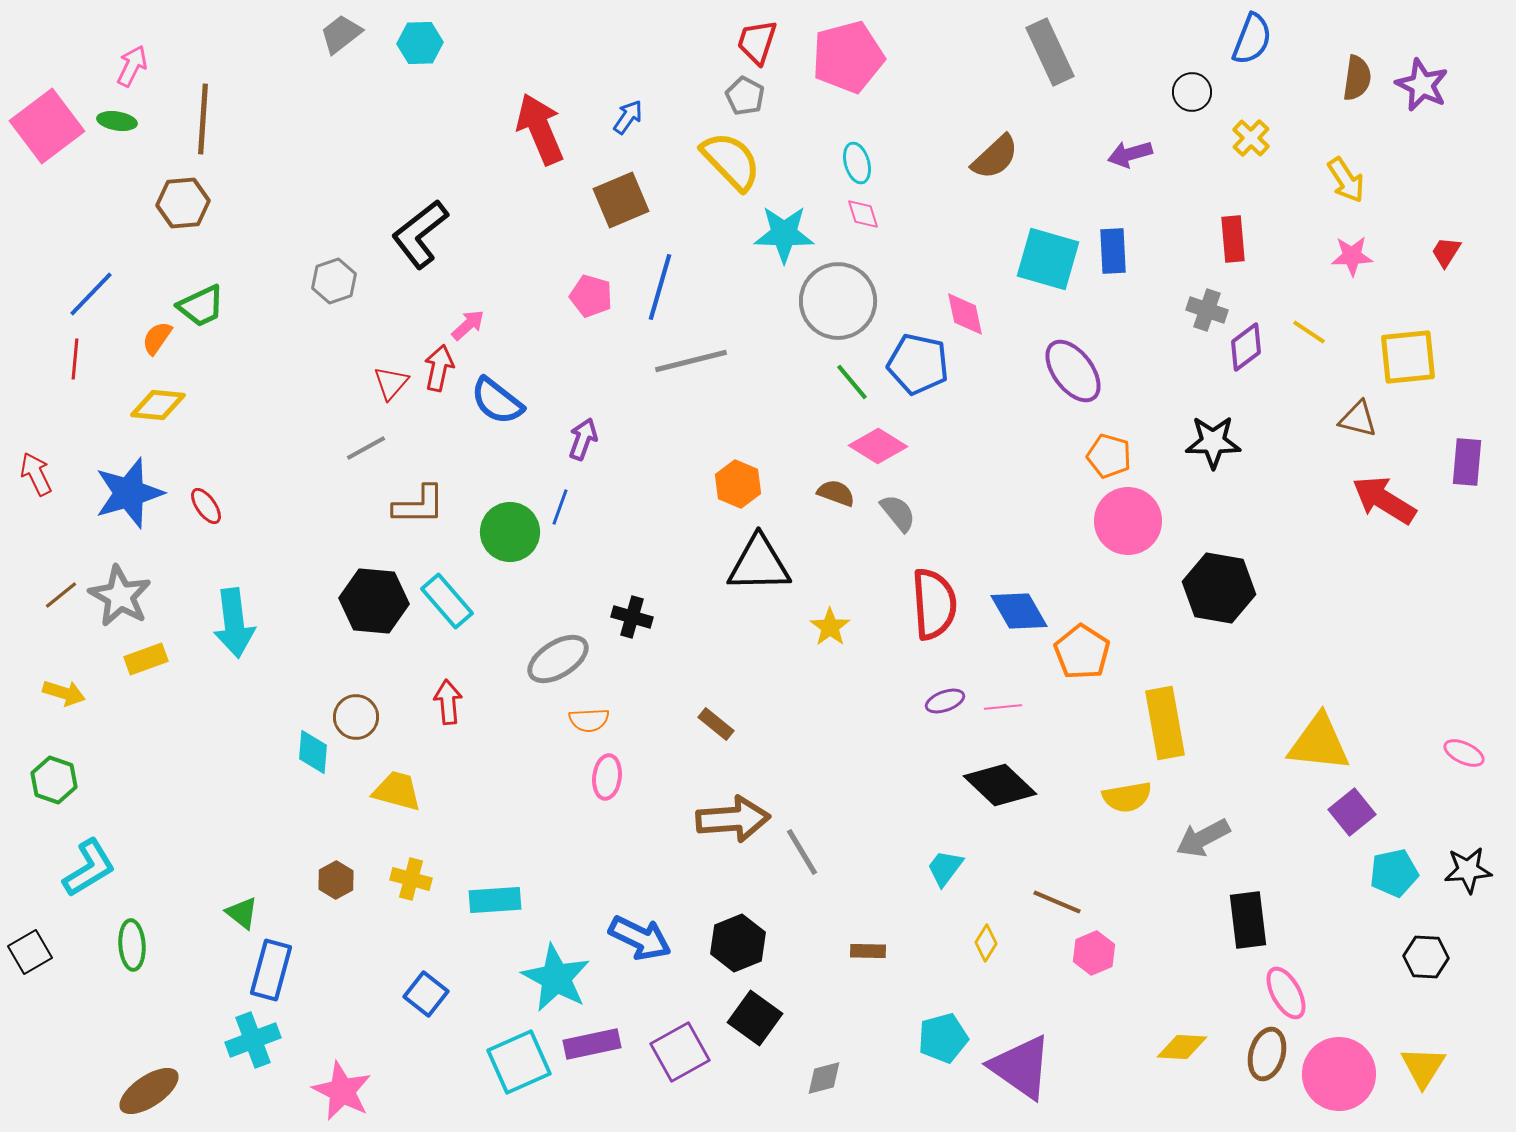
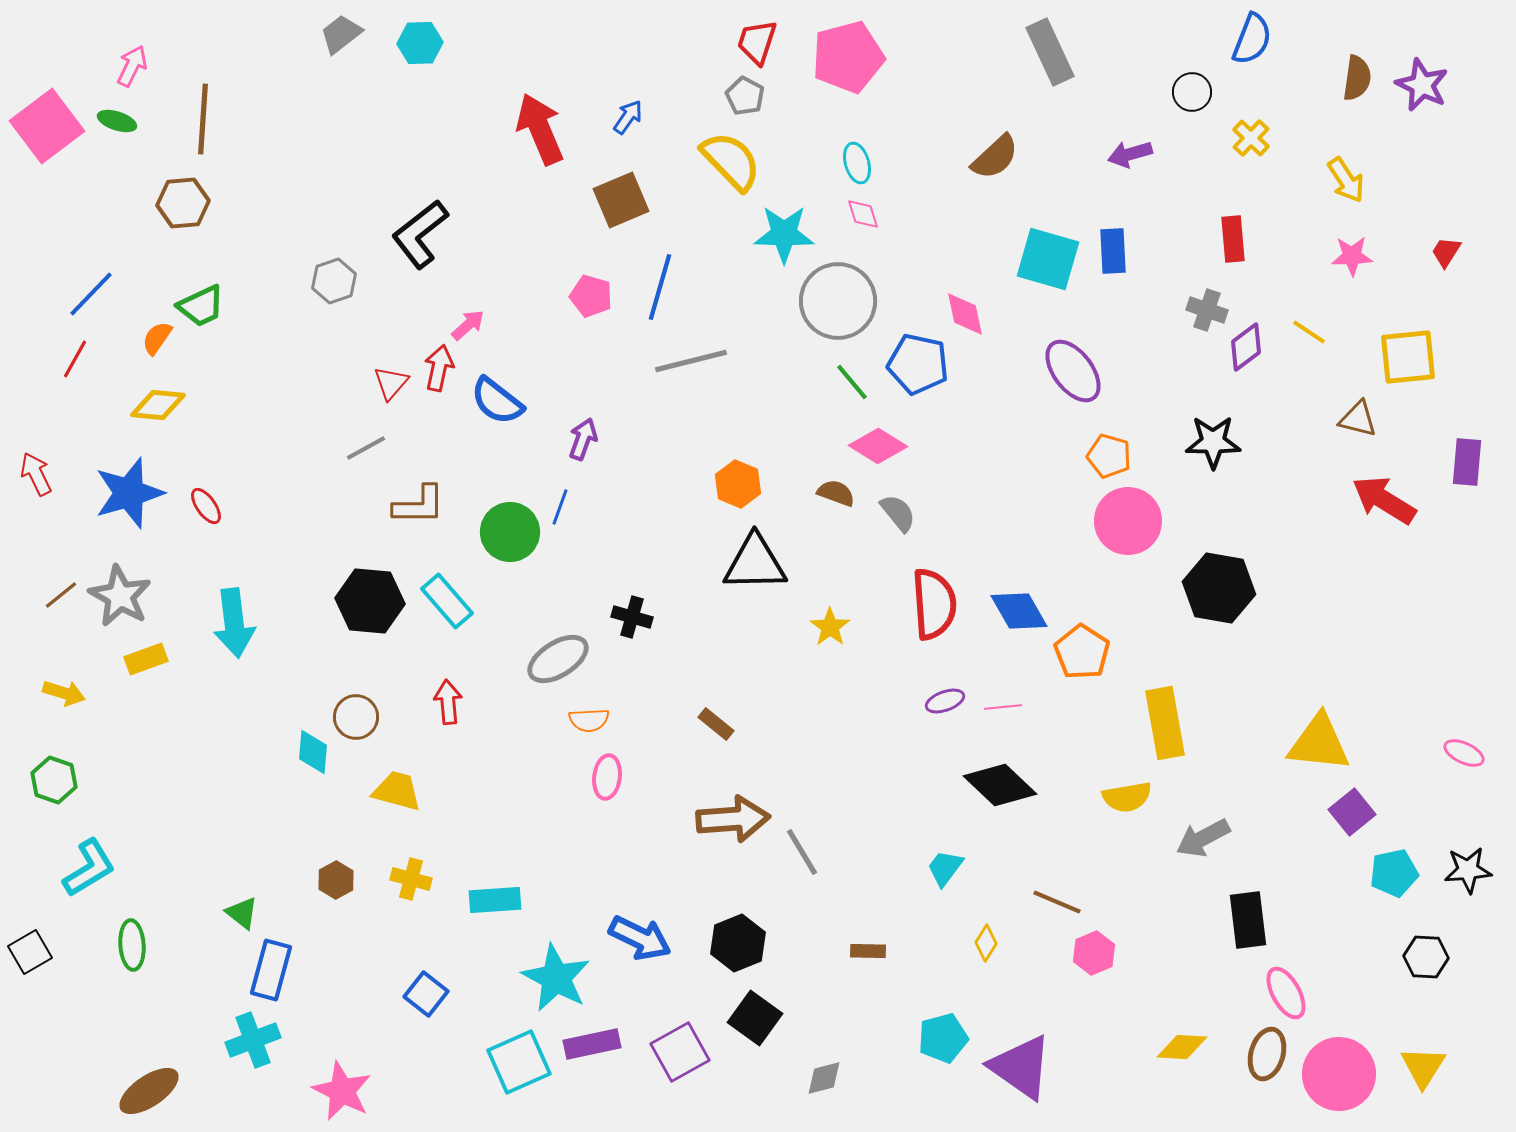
green ellipse at (117, 121): rotated 9 degrees clockwise
red line at (75, 359): rotated 24 degrees clockwise
black triangle at (759, 564): moved 4 px left, 1 px up
black hexagon at (374, 601): moved 4 px left
